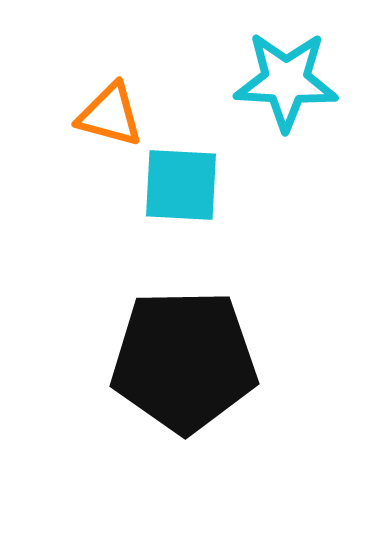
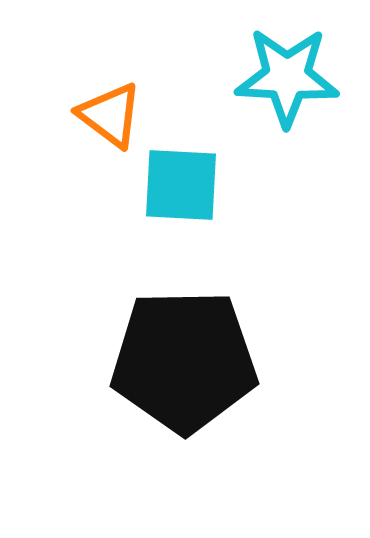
cyan star: moved 1 px right, 4 px up
orange triangle: rotated 22 degrees clockwise
